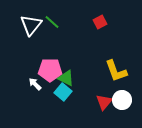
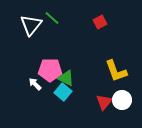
green line: moved 4 px up
